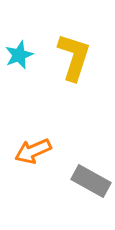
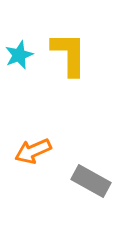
yellow L-shape: moved 5 px left, 3 px up; rotated 18 degrees counterclockwise
